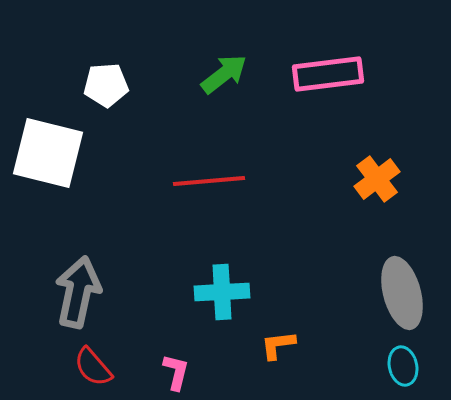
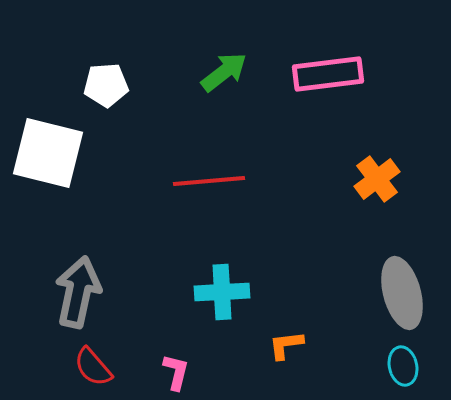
green arrow: moved 2 px up
orange L-shape: moved 8 px right
